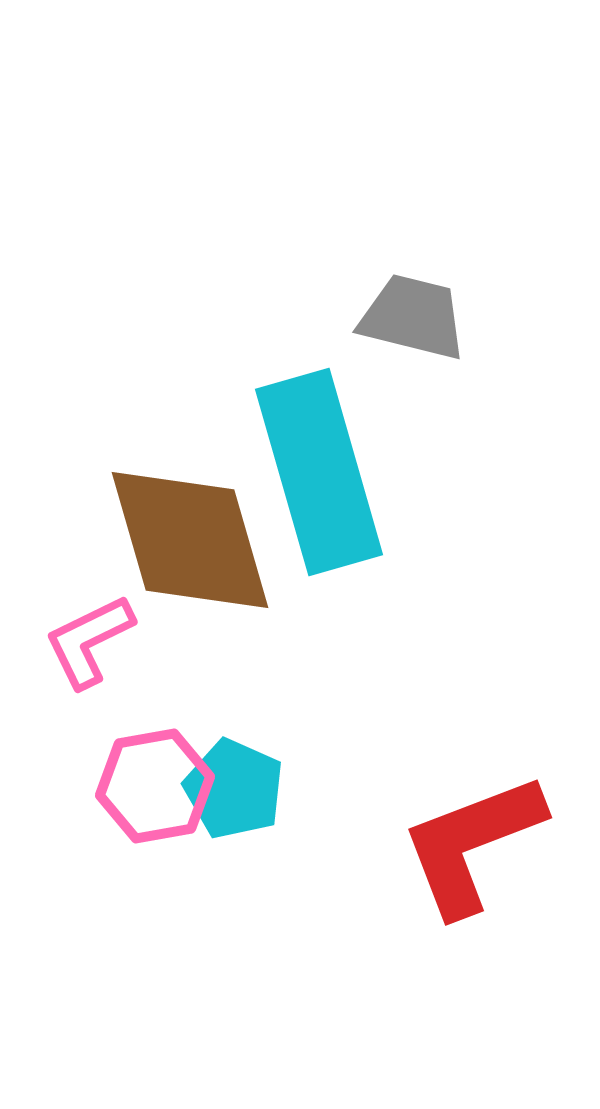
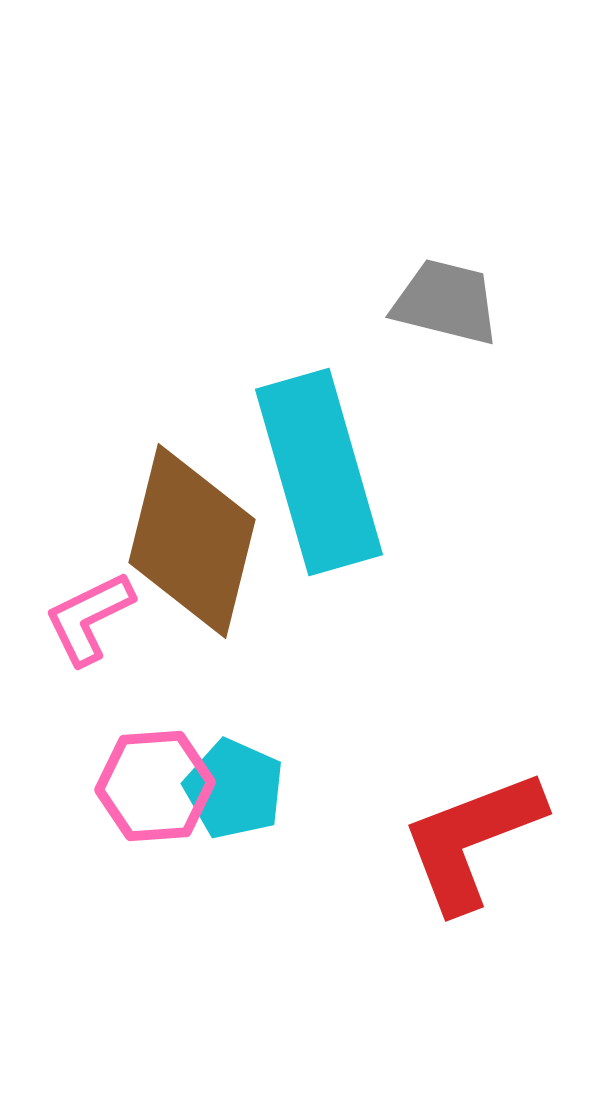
gray trapezoid: moved 33 px right, 15 px up
brown diamond: moved 2 px right, 1 px down; rotated 30 degrees clockwise
pink L-shape: moved 23 px up
pink hexagon: rotated 6 degrees clockwise
red L-shape: moved 4 px up
